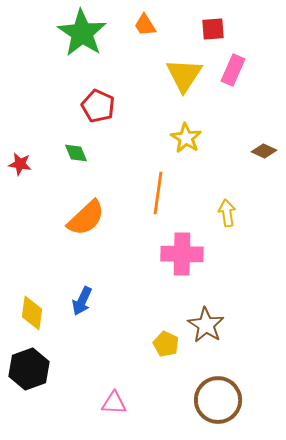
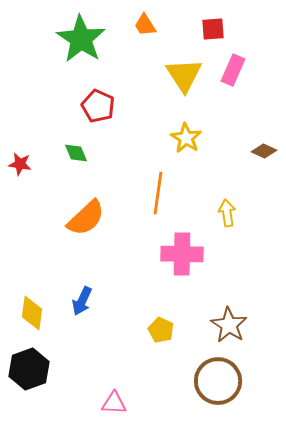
green star: moved 1 px left, 6 px down
yellow triangle: rotated 6 degrees counterclockwise
brown star: moved 23 px right
yellow pentagon: moved 5 px left, 14 px up
brown circle: moved 19 px up
